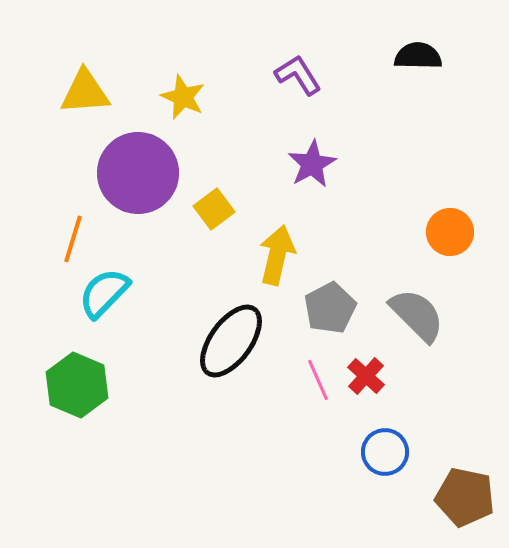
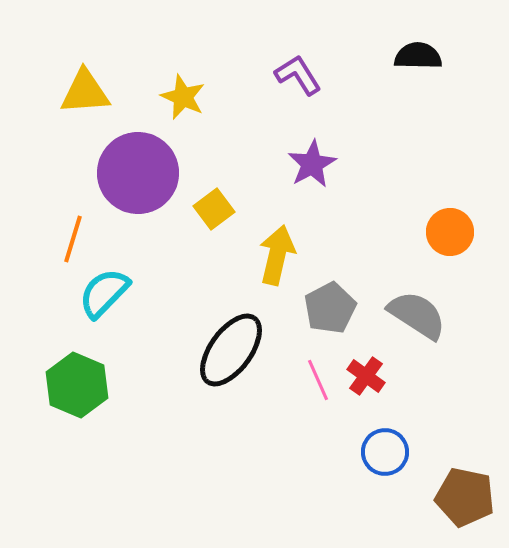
gray semicircle: rotated 12 degrees counterclockwise
black ellipse: moved 9 px down
red cross: rotated 6 degrees counterclockwise
